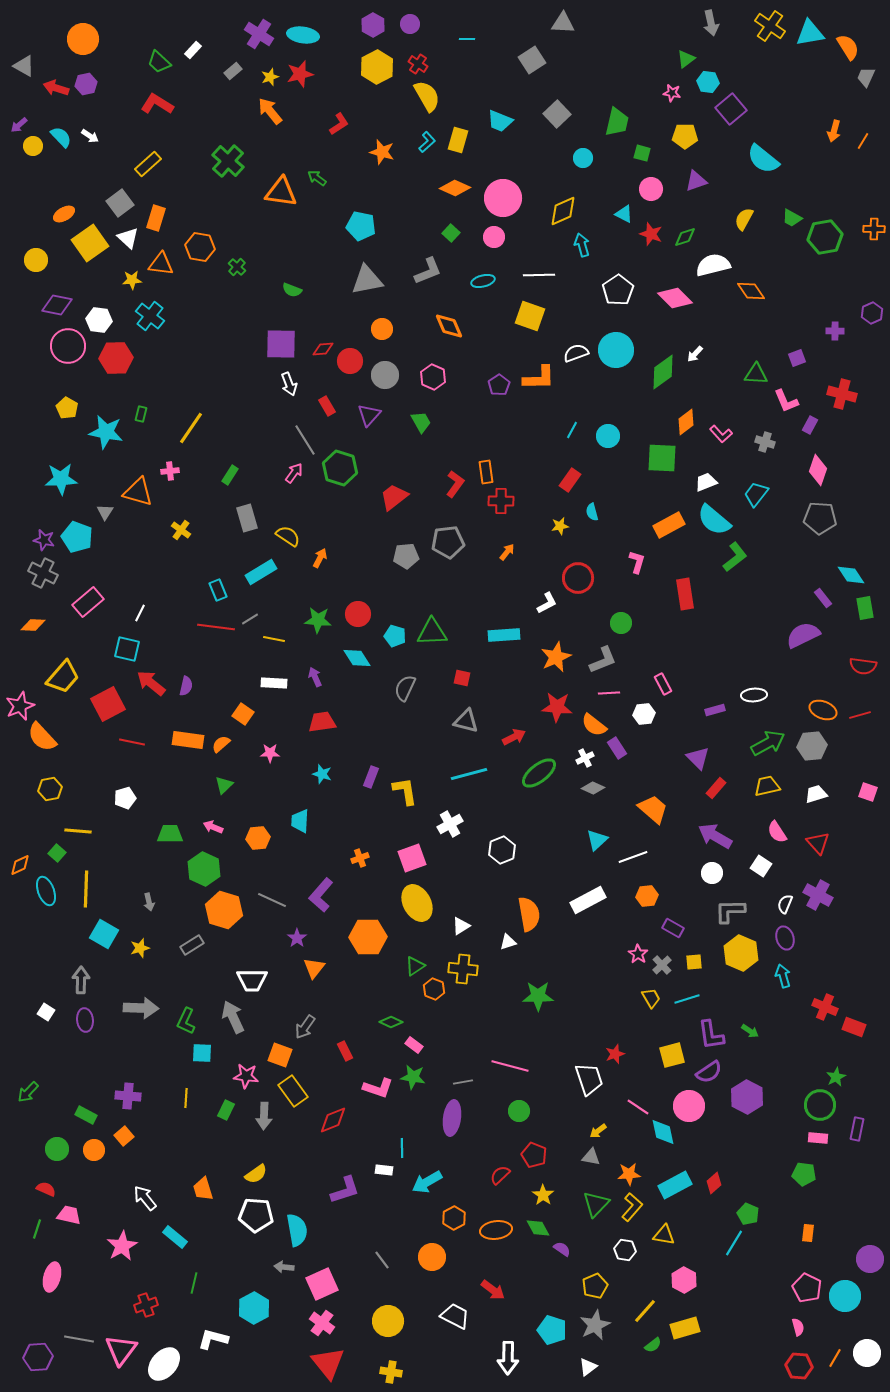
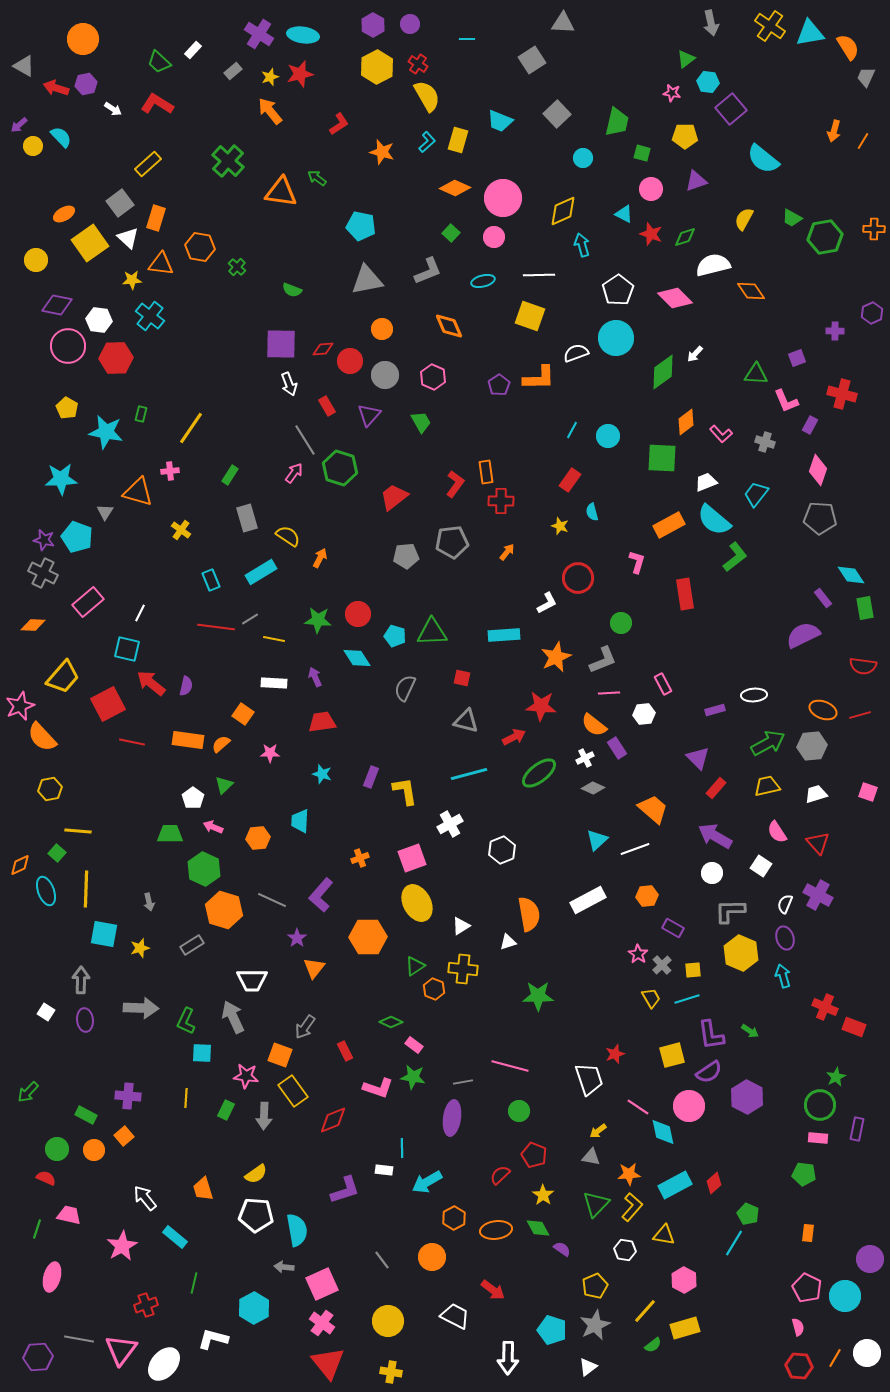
white arrow at (90, 136): moved 23 px right, 27 px up
cyan circle at (616, 350): moved 12 px up
yellow star at (560, 526): rotated 30 degrees clockwise
gray pentagon at (448, 542): moved 4 px right
cyan rectangle at (218, 590): moved 7 px left, 10 px up
red star at (557, 707): moved 16 px left, 1 px up
white pentagon at (125, 798): moved 68 px right; rotated 20 degrees counterclockwise
white line at (633, 857): moved 2 px right, 8 px up
cyan square at (104, 934): rotated 20 degrees counterclockwise
yellow square at (694, 962): moved 1 px left, 8 px down
red semicircle at (46, 1189): moved 11 px up
